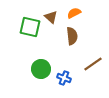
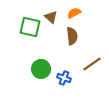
brown line: moved 1 px left
